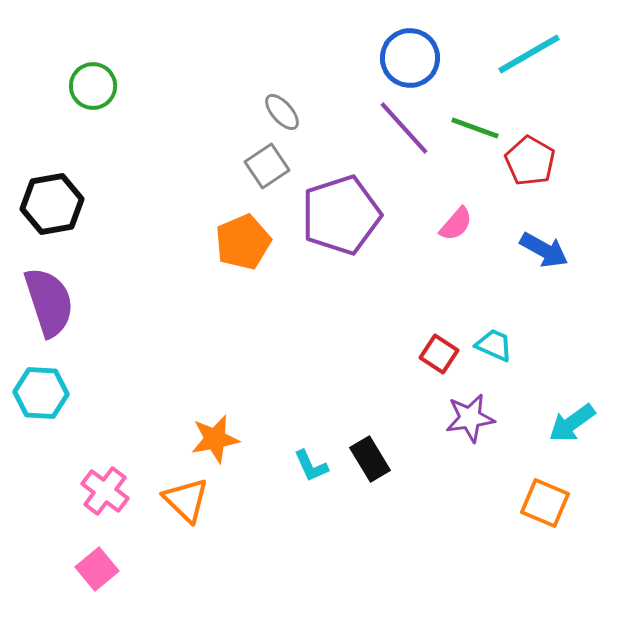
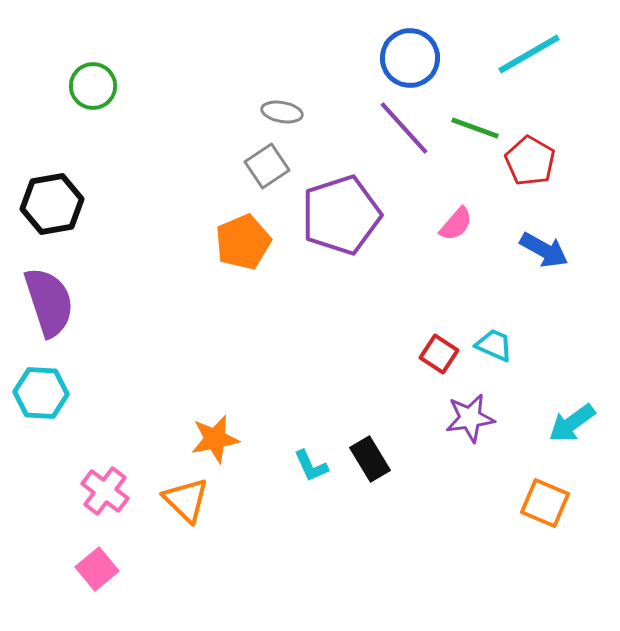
gray ellipse: rotated 39 degrees counterclockwise
